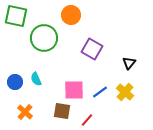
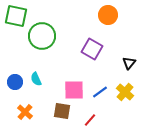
orange circle: moved 37 px right
green circle: moved 2 px left, 2 px up
red line: moved 3 px right
